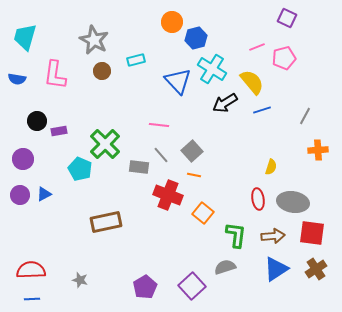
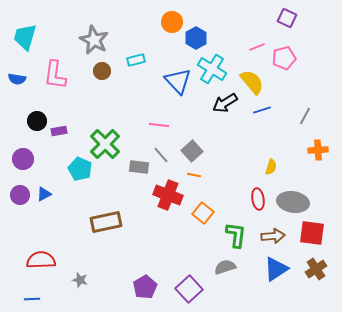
blue hexagon at (196, 38): rotated 15 degrees counterclockwise
red semicircle at (31, 270): moved 10 px right, 10 px up
purple square at (192, 286): moved 3 px left, 3 px down
